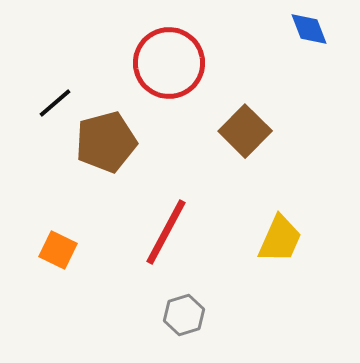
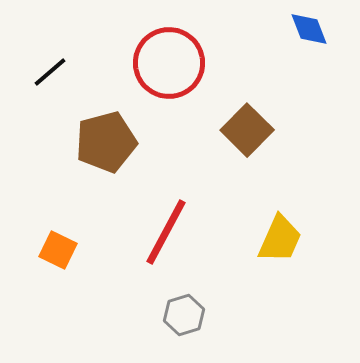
black line: moved 5 px left, 31 px up
brown square: moved 2 px right, 1 px up
